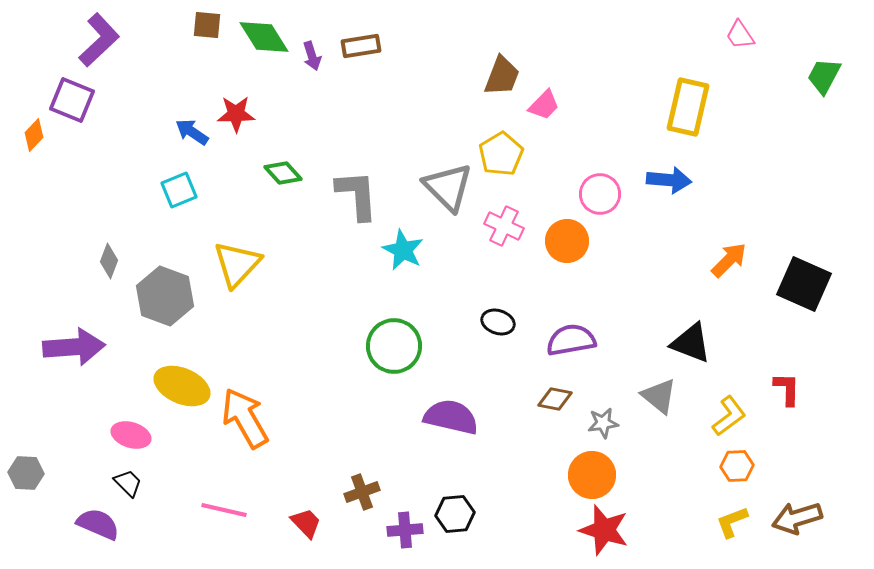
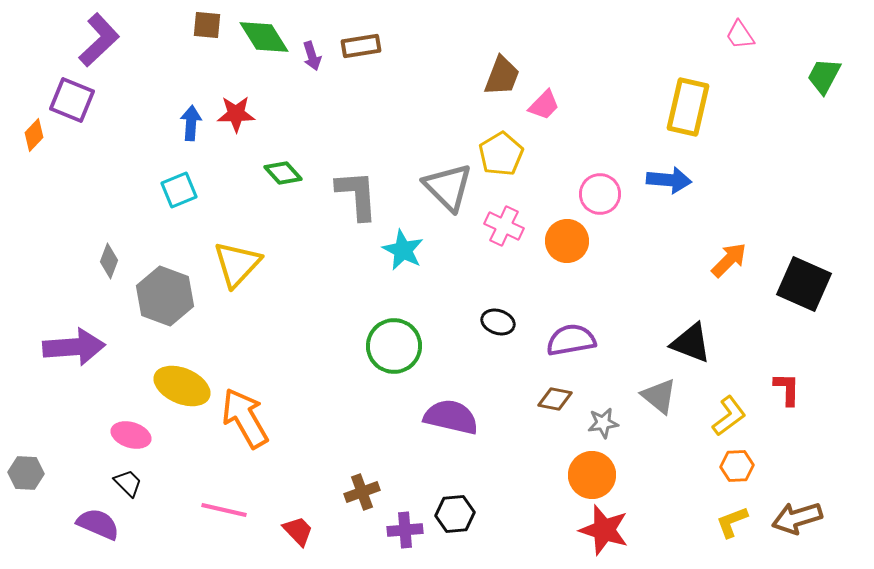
blue arrow at (192, 132): moved 1 px left, 9 px up; rotated 60 degrees clockwise
red trapezoid at (306, 523): moved 8 px left, 8 px down
